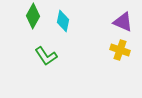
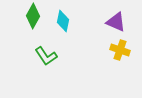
purple triangle: moved 7 px left
